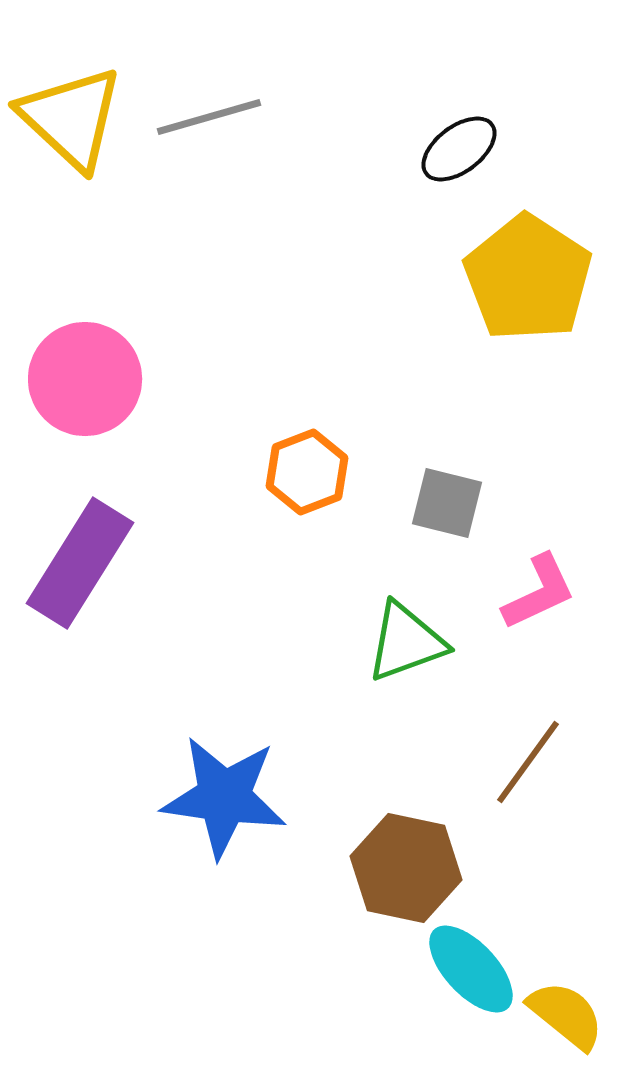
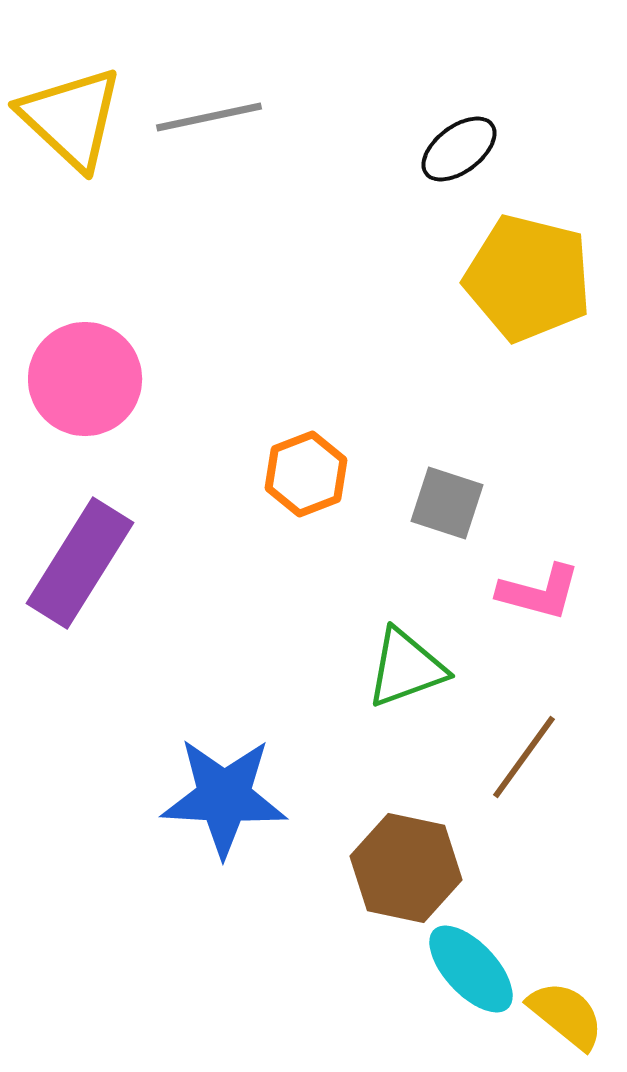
gray line: rotated 4 degrees clockwise
yellow pentagon: rotated 19 degrees counterclockwise
orange hexagon: moved 1 px left, 2 px down
gray square: rotated 4 degrees clockwise
pink L-shape: rotated 40 degrees clockwise
green triangle: moved 26 px down
brown line: moved 4 px left, 5 px up
blue star: rotated 5 degrees counterclockwise
